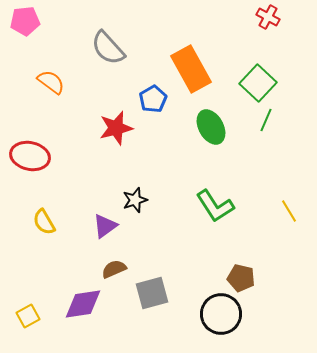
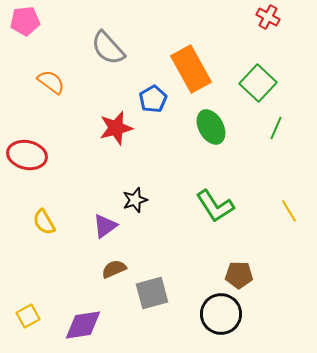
green line: moved 10 px right, 8 px down
red ellipse: moved 3 px left, 1 px up
brown pentagon: moved 2 px left, 3 px up; rotated 12 degrees counterclockwise
purple diamond: moved 21 px down
